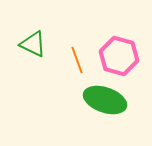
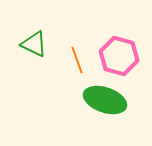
green triangle: moved 1 px right
